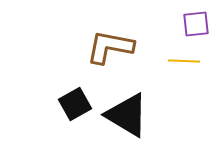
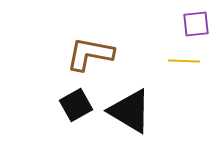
brown L-shape: moved 20 px left, 7 px down
black square: moved 1 px right, 1 px down
black triangle: moved 3 px right, 4 px up
